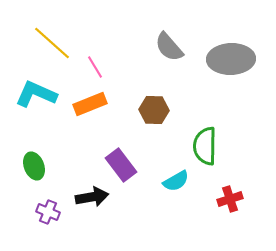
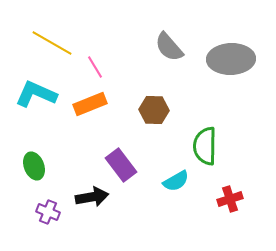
yellow line: rotated 12 degrees counterclockwise
